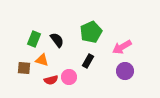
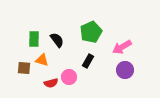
green rectangle: rotated 21 degrees counterclockwise
purple circle: moved 1 px up
red semicircle: moved 3 px down
